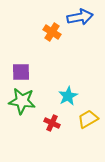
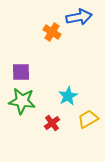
blue arrow: moved 1 px left
red cross: rotated 28 degrees clockwise
